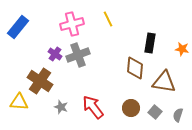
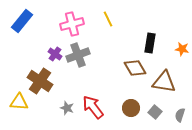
blue rectangle: moved 4 px right, 6 px up
brown diamond: rotated 35 degrees counterclockwise
gray star: moved 6 px right, 1 px down
gray semicircle: moved 2 px right
